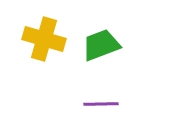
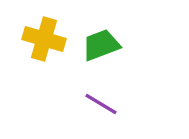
purple line: rotated 32 degrees clockwise
